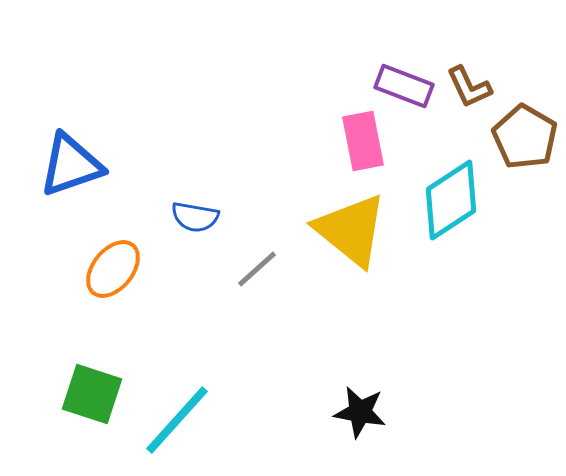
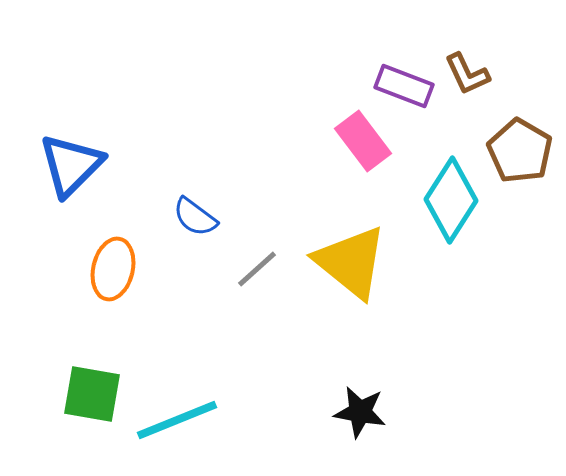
brown L-shape: moved 2 px left, 13 px up
brown pentagon: moved 5 px left, 14 px down
pink rectangle: rotated 26 degrees counterclockwise
blue triangle: rotated 26 degrees counterclockwise
cyan diamond: rotated 24 degrees counterclockwise
blue semicircle: rotated 27 degrees clockwise
yellow triangle: moved 32 px down
orange ellipse: rotated 26 degrees counterclockwise
green square: rotated 8 degrees counterclockwise
cyan line: rotated 26 degrees clockwise
